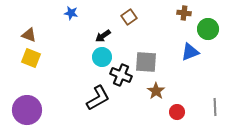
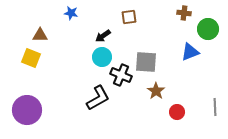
brown square: rotated 28 degrees clockwise
brown triangle: moved 11 px right; rotated 21 degrees counterclockwise
